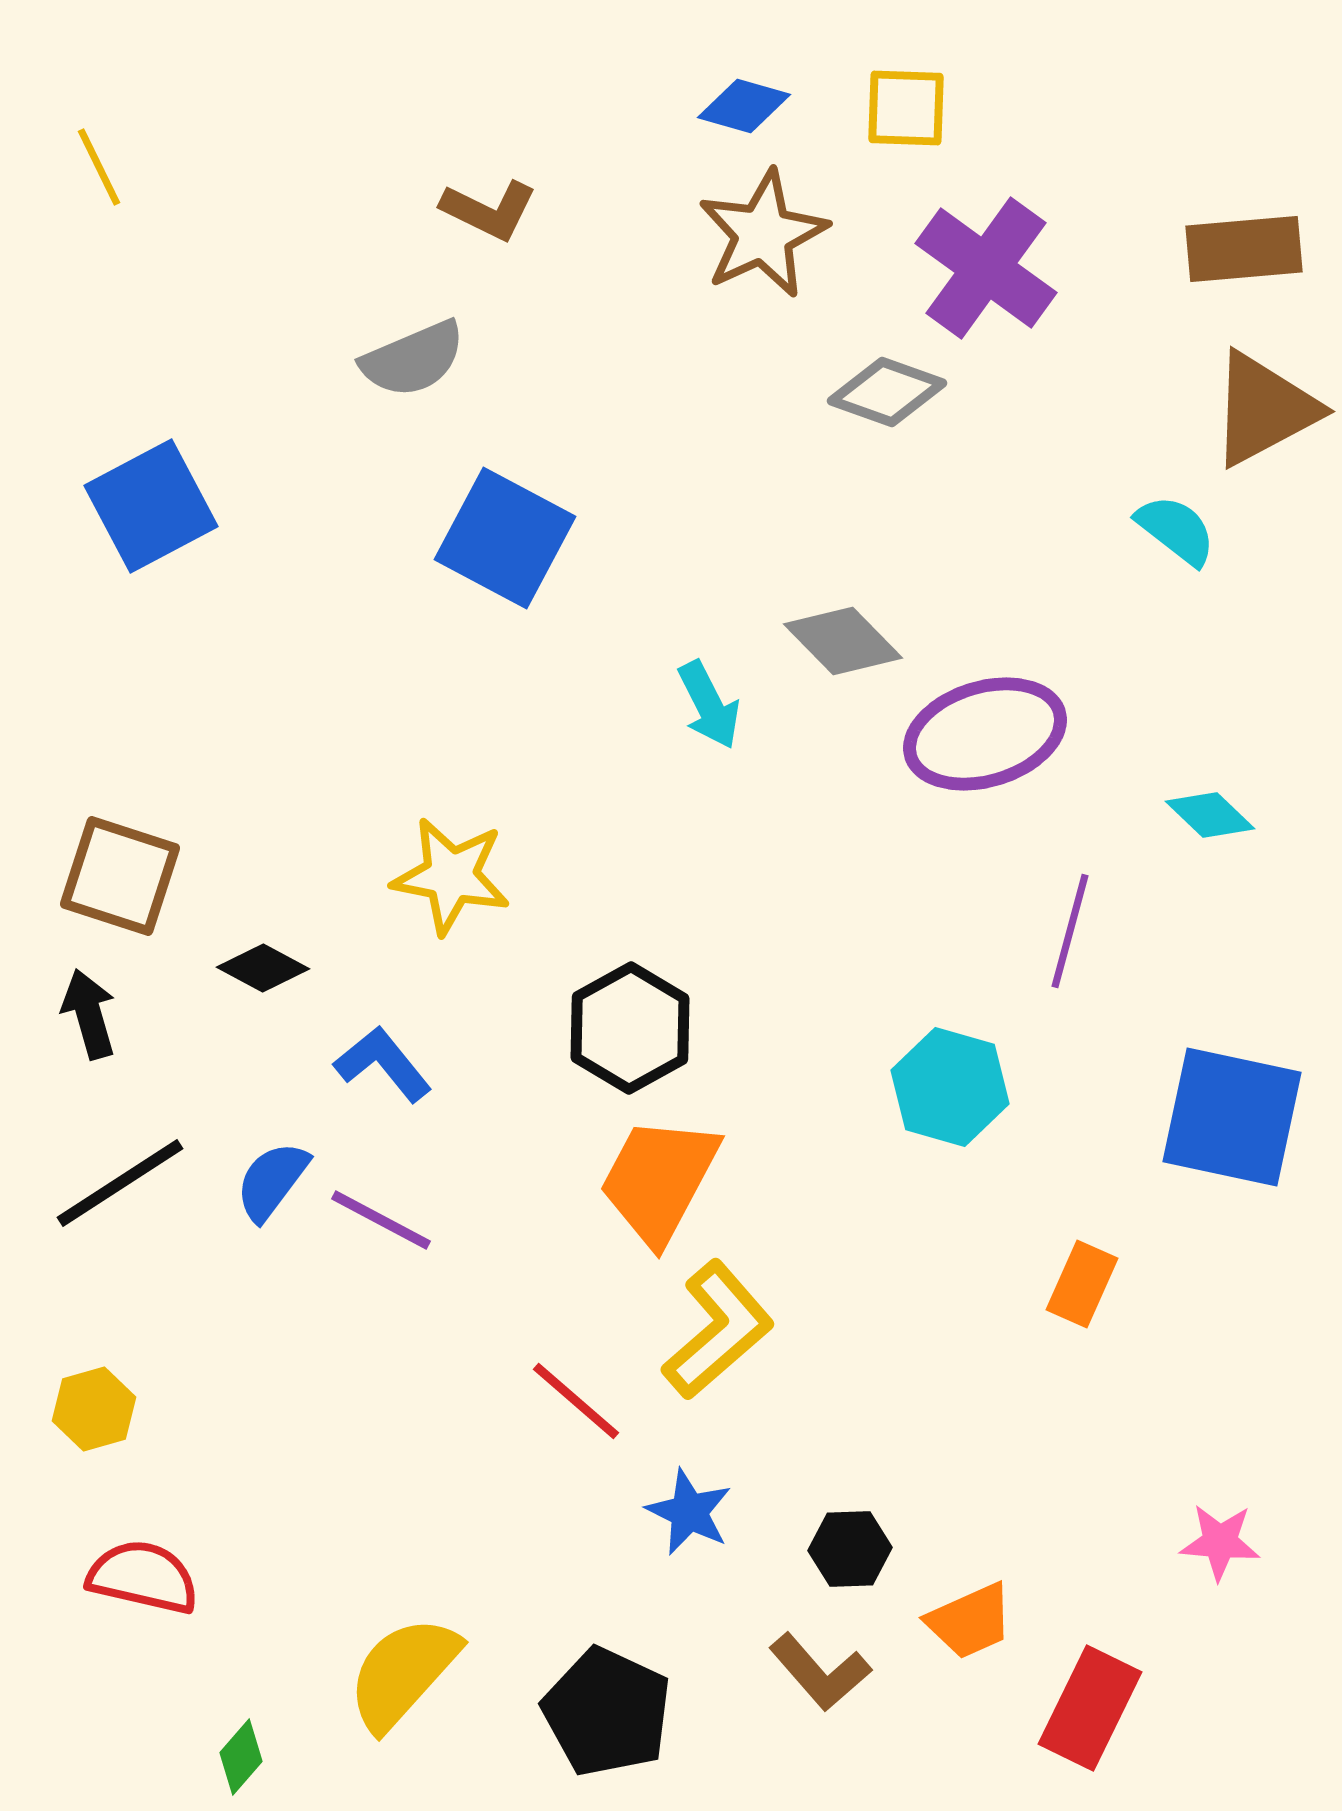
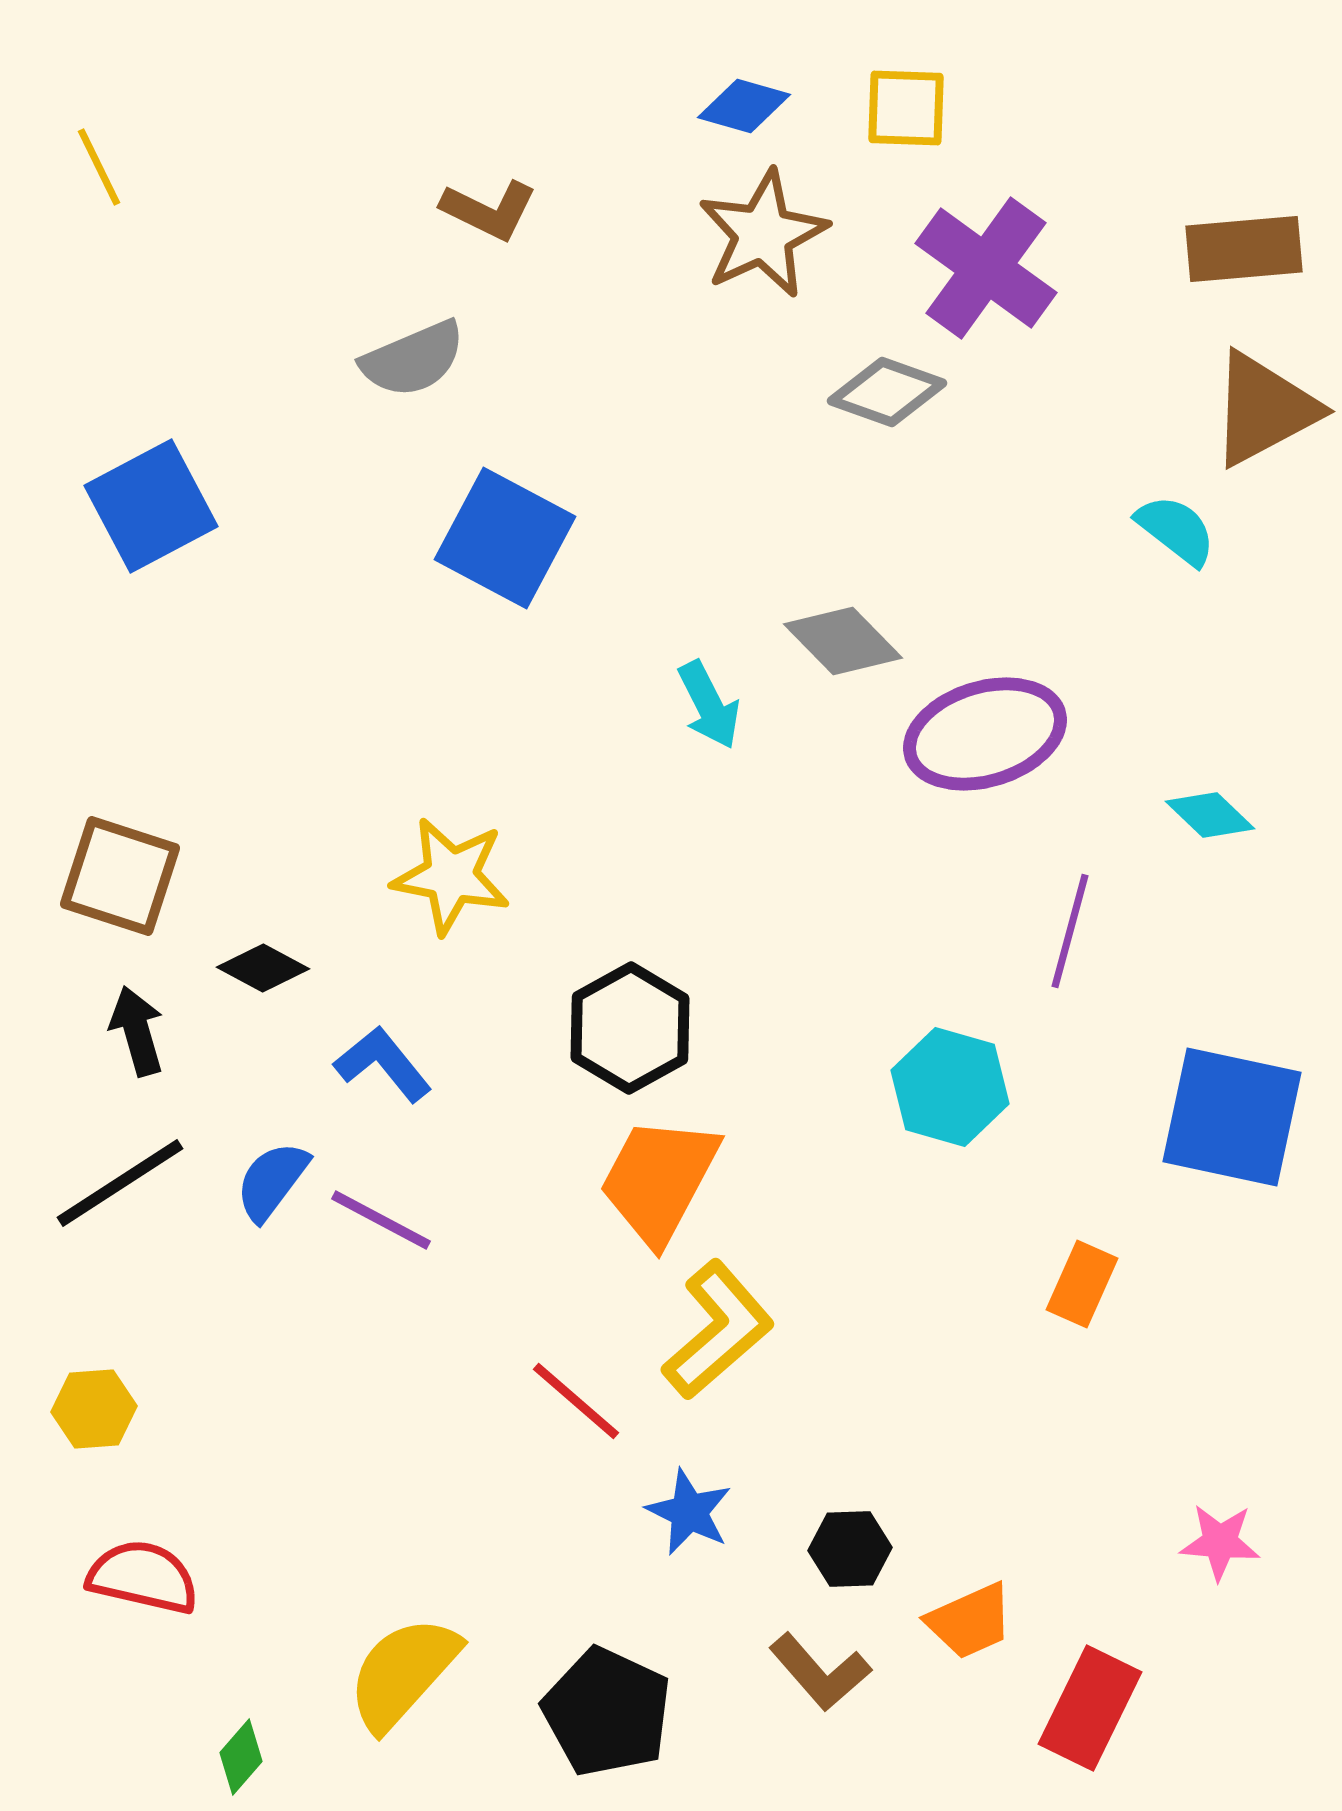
black arrow at (89, 1014): moved 48 px right, 17 px down
yellow hexagon at (94, 1409): rotated 12 degrees clockwise
